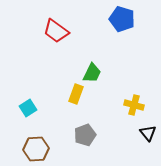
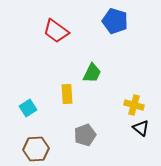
blue pentagon: moved 7 px left, 2 px down
yellow rectangle: moved 9 px left; rotated 24 degrees counterclockwise
black triangle: moved 7 px left, 5 px up; rotated 12 degrees counterclockwise
